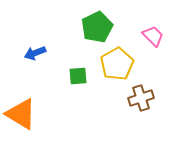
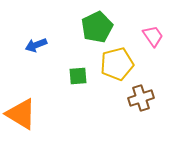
pink trapezoid: rotated 10 degrees clockwise
blue arrow: moved 1 px right, 8 px up
yellow pentagon: rotated 16 degrees clockwise
